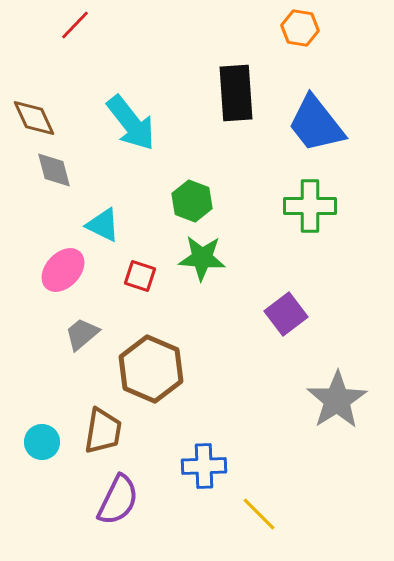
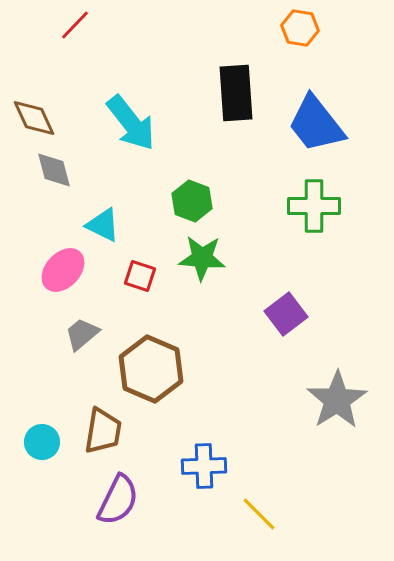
green cross: moved 4 px right
